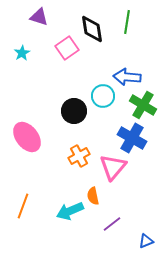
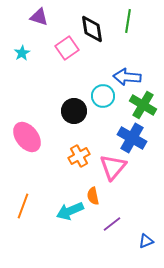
green line: moved 1 px right, 1 px up
